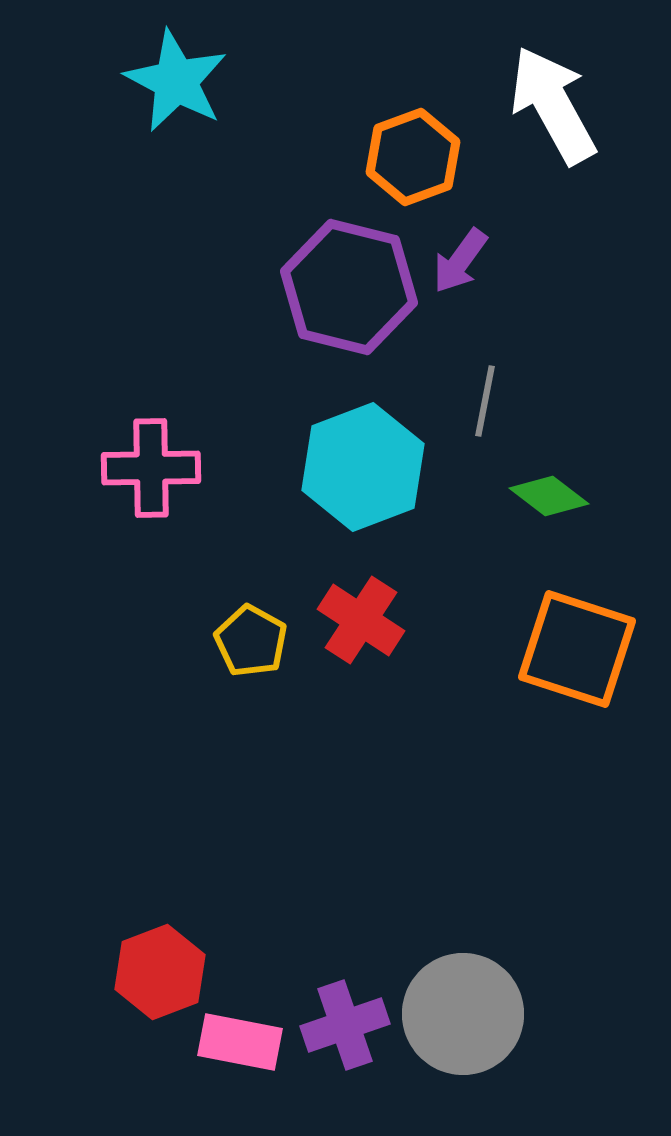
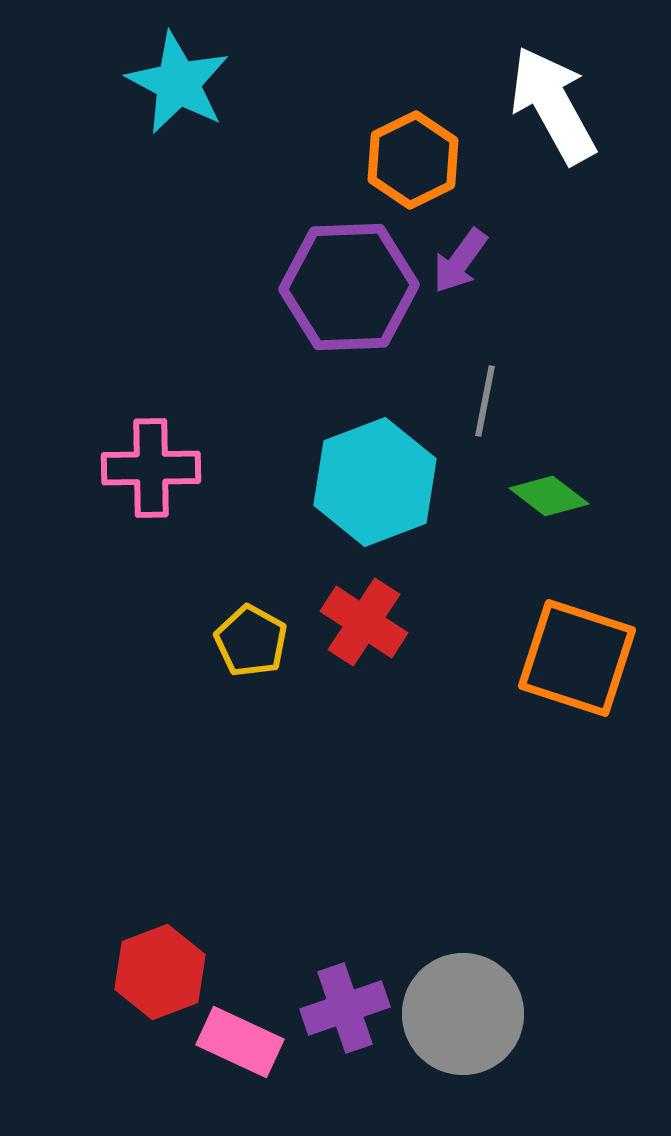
cyan star: moved 2 px right, 2 px down
orange hexagon: moved 3 px down; rotated 6 degrees counterclockwise
purple hexagon: rotated 16 degrees counterclockwise
cyan hexagon: moved 12 px right, 15 px down
red cross: moved 3 px right, 2 px down
orange square: moved 9 px down
purple cross: moved 17 px up
pink rectangle: rotated 14 degrees clockwise
